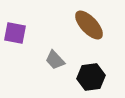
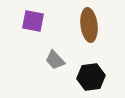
brown ellipse: rotated 36 degrees clockwise
purple square: moved 18 px right, 12 px up
